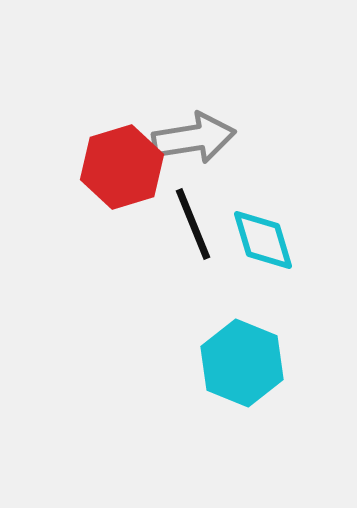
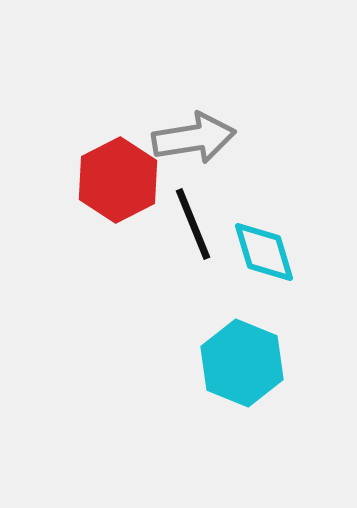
red hexagon: moved 4 px left, 13 px down; rotated 10 degrees counterclockwise
cyan diamond: moved 1 px right, 12 px down
